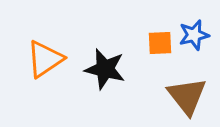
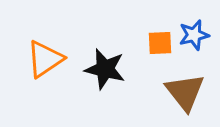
brown triangle: moved 2 px left, 4 px up
